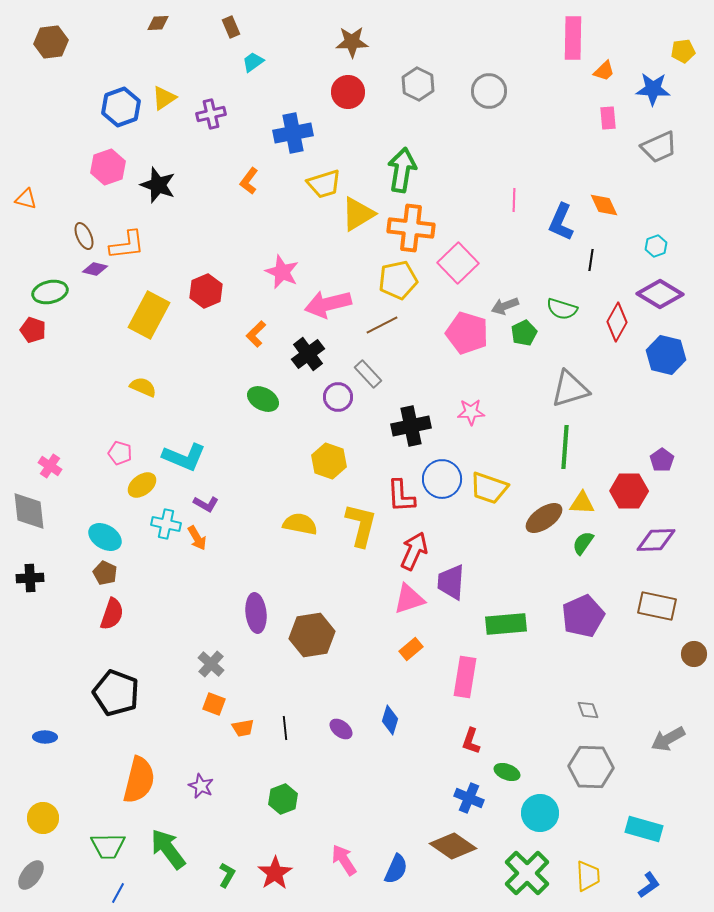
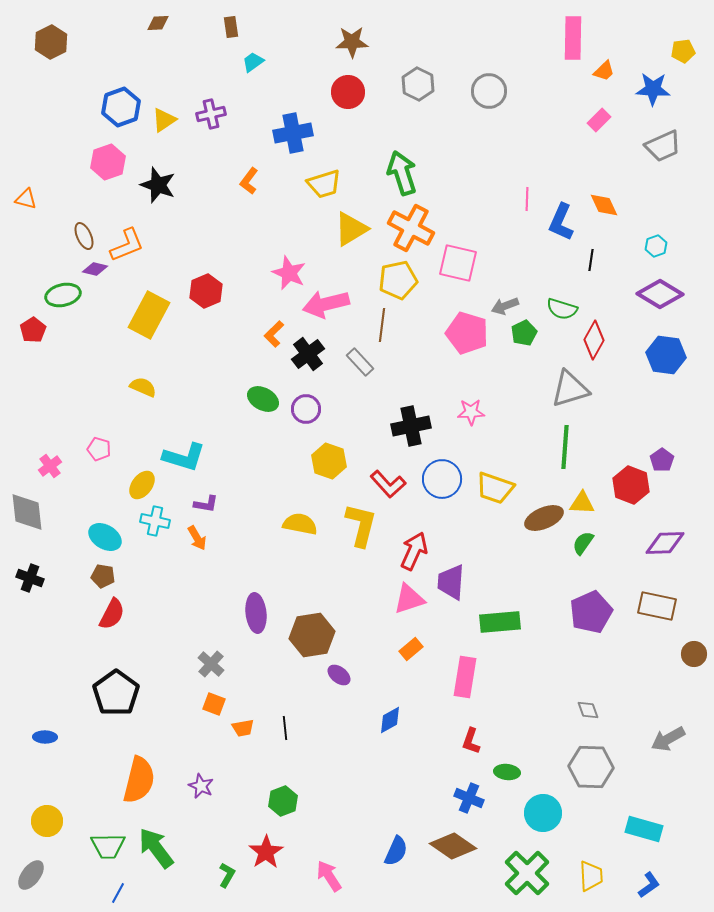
brown rectangle at (231, 27): rotated 15 degrees clockwise
brown hexagon at (51, 42): rotated 20 degrees counterclockwise
yellow triangle at (164, 98): moved 22 px down
pink rectangle at (608, 118): moved 9 px left, 2 px down; rotated 50 degrees clockwise
gray trapezoid at (659, 147): moved 4 px right, 1 px up
pink hexagon at (108, 167): moved 5 px up
green arrow at (402, 170): moved 3 px down; rotated 27 degrees counterclockwise
pink line at (514, 200): moved 13 px right, 1 px up
yellow triangle at (358, 214): moved 7 px left, 15 px down
orange cross at (411, 228): rotated 21 degrees clockwise
orange L-shape at (127, 245): rotated 15 degrees counterclockwise
pink square at (458, 263): rotated 33 degrees counterclockwise
pink star at (282, 272): moved 7 px right, 1 px down
green ellipse at (50, 292): moved 13 px right, 3 px down
pink arrow at (328, 304): moved 2 px left
red diamond at (617, 322): moved 23 px left, 18 px down
brown line at (382, 325): rotated 56 degrees counterclockwise
red pentagon at (33, 330): rotated 20 degrees clockwise
orange L-shape at (256, 334): moved 18 px right
blue hexagon at (666, 355): rotated 6 degrees counterclockwise
gray rectangle at (368, 374): moved 8 px left, 12 px up
purple circle at (338, 397): moved 32 px left, 12 px down
pink pentagon at (120, 453): moved 21 px left, 4 px up
cyan L-shape at (184, 457): rotated 6 degrees counterclockwise
pink cross at (50, 466): rotated 20 degrees clockwise
yellow ellipse at (142, 485): rotated 16 degrees counterclockwise
yellow trapezoid at (489, 488): moved 6 px right
red hexagon at (629, 491): moved 2 px right, 6 px up; rotated 21 degrees clockwise
red L-shape at (401, 496): moved 13 px left, 12 px up; rotated 39 degrees counterclockwise
purple L-shape at (206, 504): rotated 20 degrees counterclockwise
gray diamond at (29, 511): moved 2 px left, 1 px down
brown ellipse at (544, 518): rotated 12 degrees clockwise
cyan cross at (166, 524): moved 11 px left, 3 px up
purple diamond at (656, 540): moved 9 px right, 3 px down
brown pentagon at (105, 573): moved 2 px left, 3 px down; rotated 15 degrees counterclockwise
black cross at (30, 578): rotated 24 degrees clockwise
red semicircle at (112, 614): rotated 8 degrees clockwise
purple pentagon at (583, 616): moved 8 px right, 4 px up
green rectangle at (506, 624): moved 6 px left, 2 px up
black pentagon at (116, 693): rotated 15 degrees clockwise
blue diamond at (390, 720): rotated 44 degrees clockwise
purple ellipse at (341, 729): moved 2 px left, 54 px up
green ellipse at (507, 772): rotated 15 degrees counterclockwise
green hexagon at (283, 799): moved 2 px down
cyan circle at (540, 813): moved 3 px right
yellow circle at (43, 818): moved 4 px right, 3 px down
green arrow at (168, 849): moved 12 px left, 1 px up
pink arrow at (344, 860): moved 15 px left, 16 px down
blue semicircle at (396, 869): moved 18 px up
red star at (275, 873): moved 9 px left, 21 px up
yellow trapezoid at (588, 876): moved 3 px right
